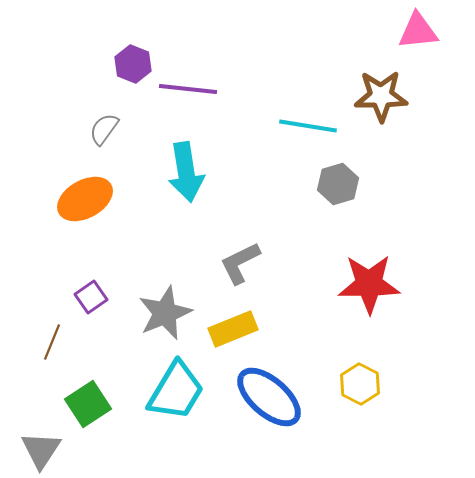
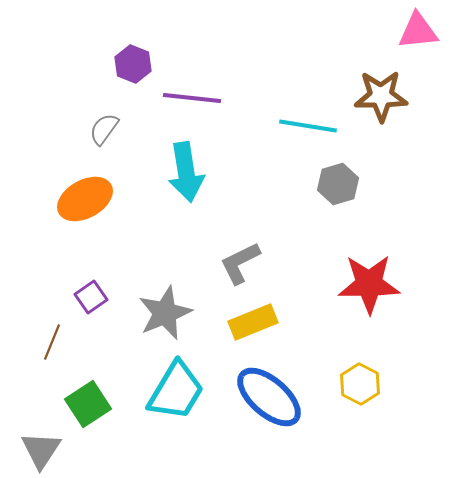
purple line: moved 4 px right, 9 px down
yellow rectangle: moved 20 px right, 7 px up
